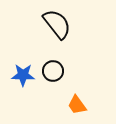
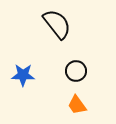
black circle: moved 23 px right
